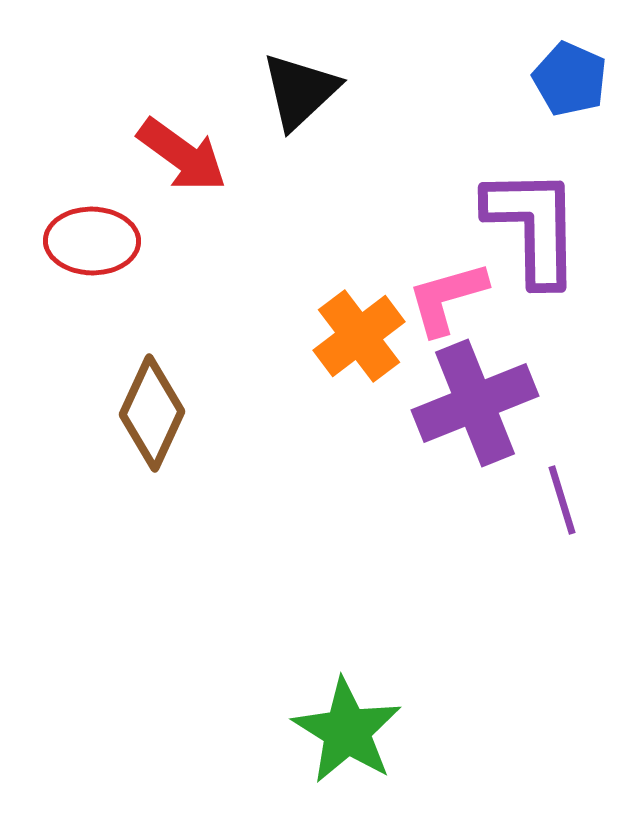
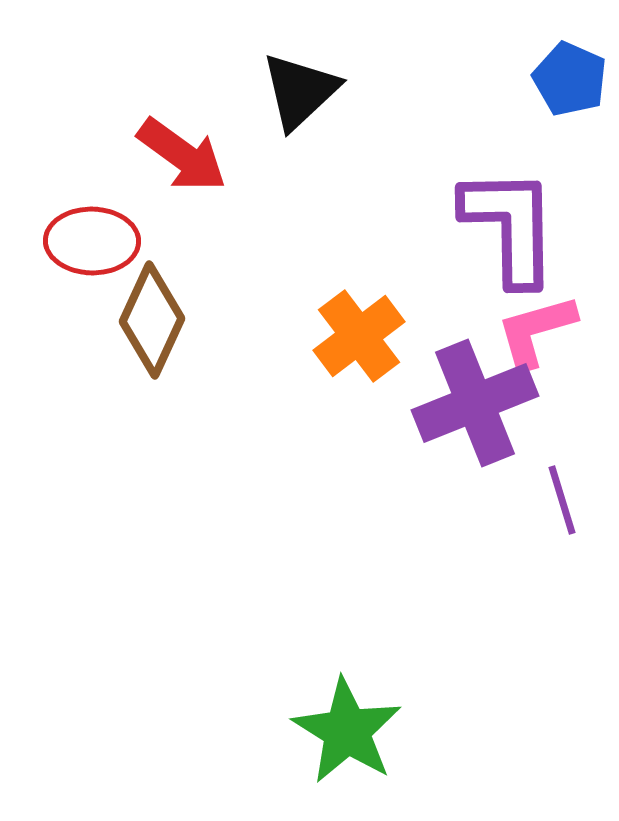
purple L-shape: moved 23 px left
pink L-shape: moved 89 px right, 33 px down
brown diamond: moved 93 px up
